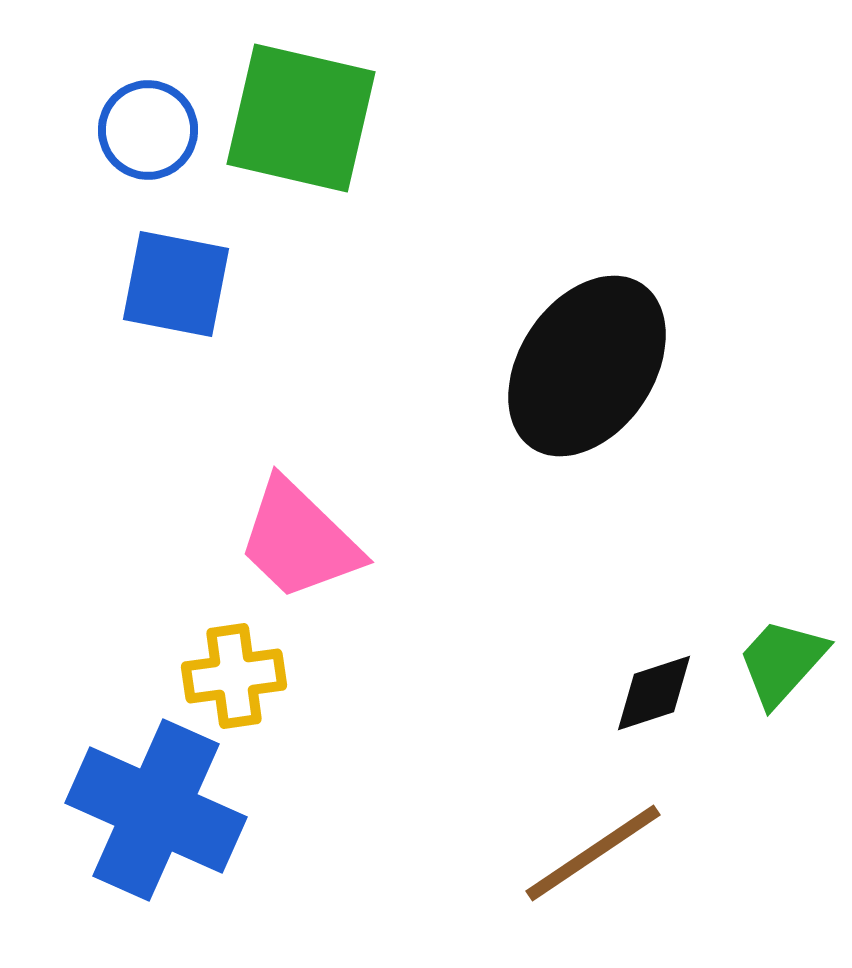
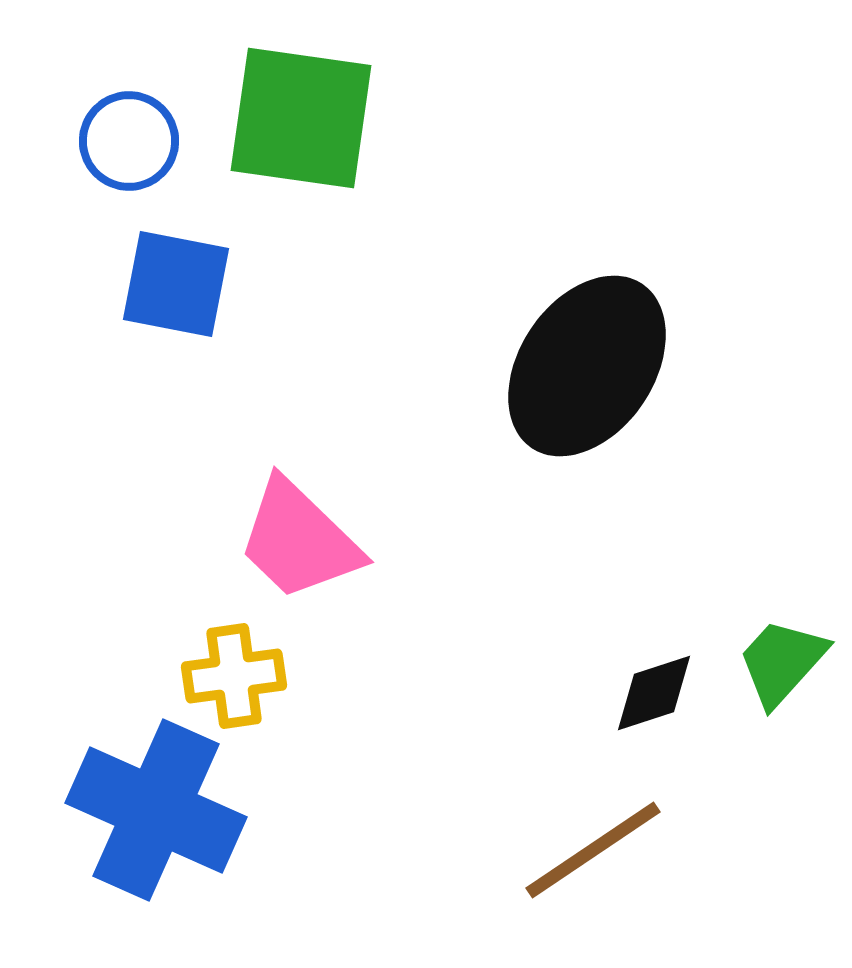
green square: rotated 5 degrees counterclockwise
blue circle: moved 19 px left, 11 px down
brown line: moved 3 px up
